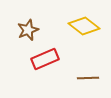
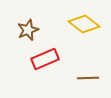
yellow diamond: moved 2 px up
